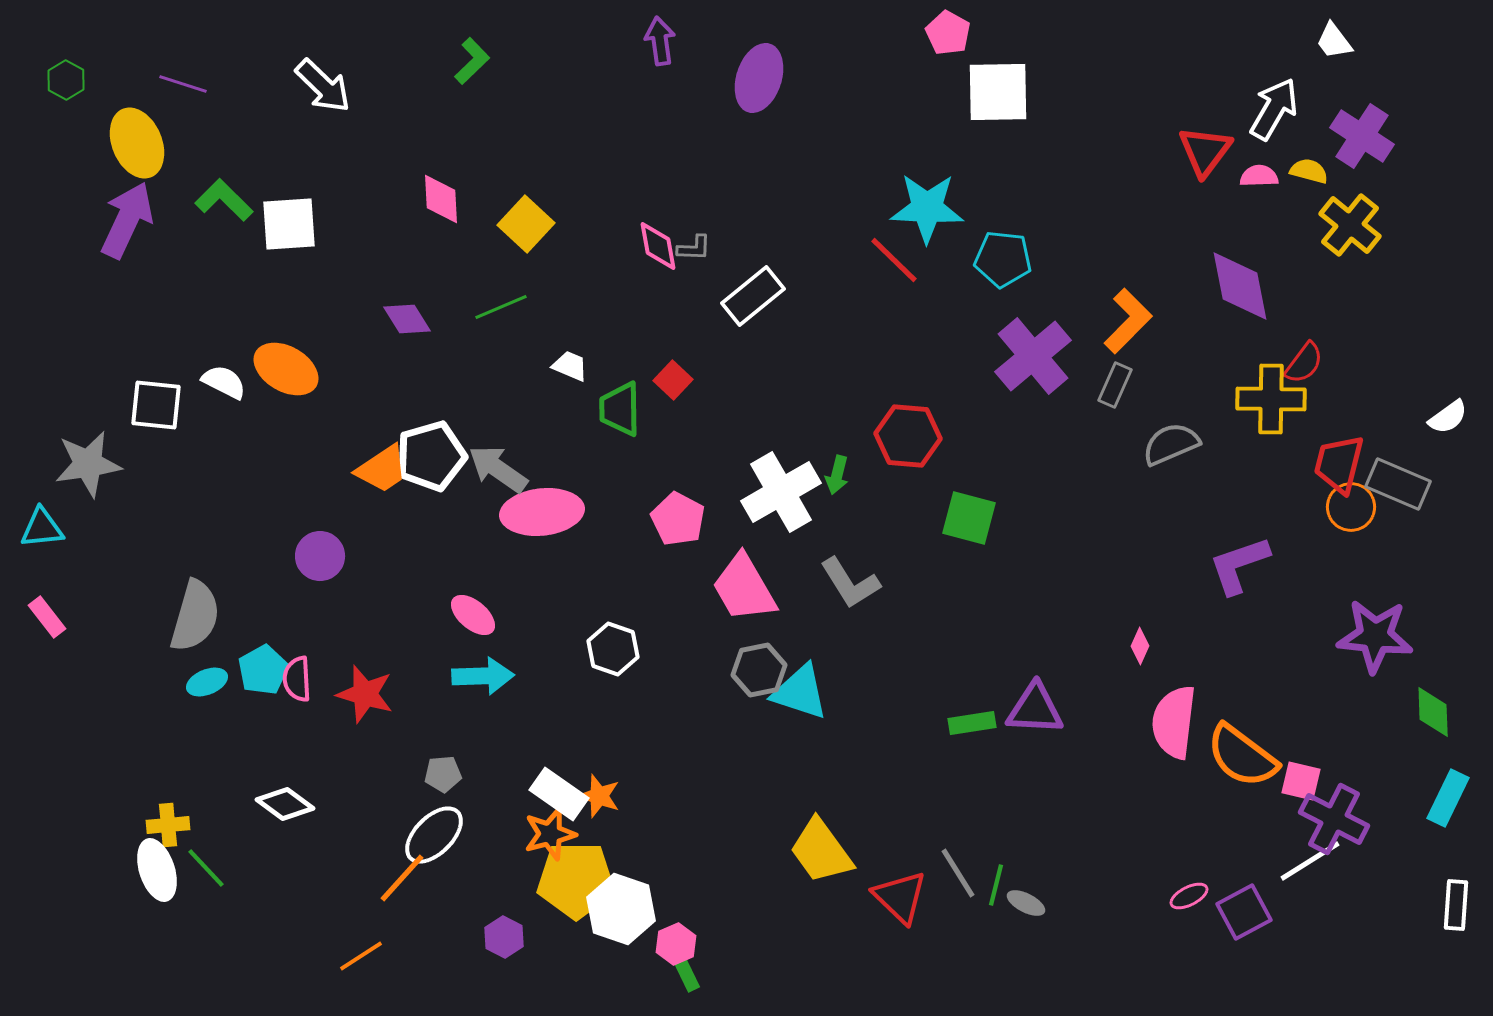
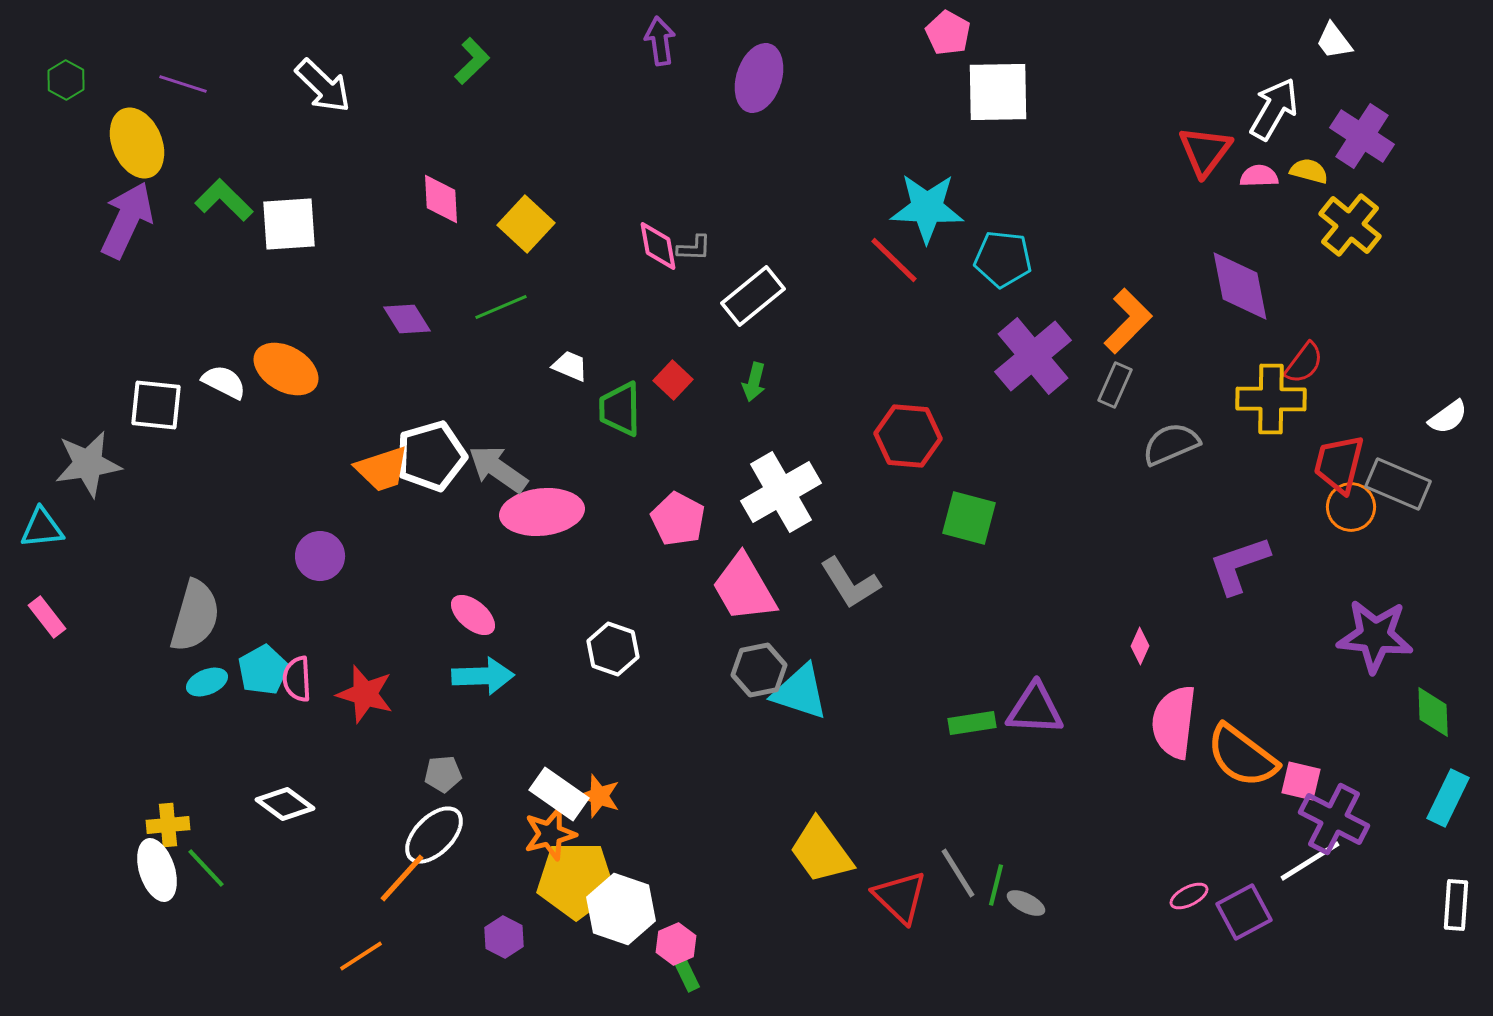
orange trapezoid at (382, 469): rotated 16 degrees clockwise
green arrow at (837, 475): moved 83 px left, 93 px up
